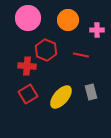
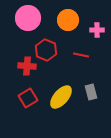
red square: moved 4 px down
